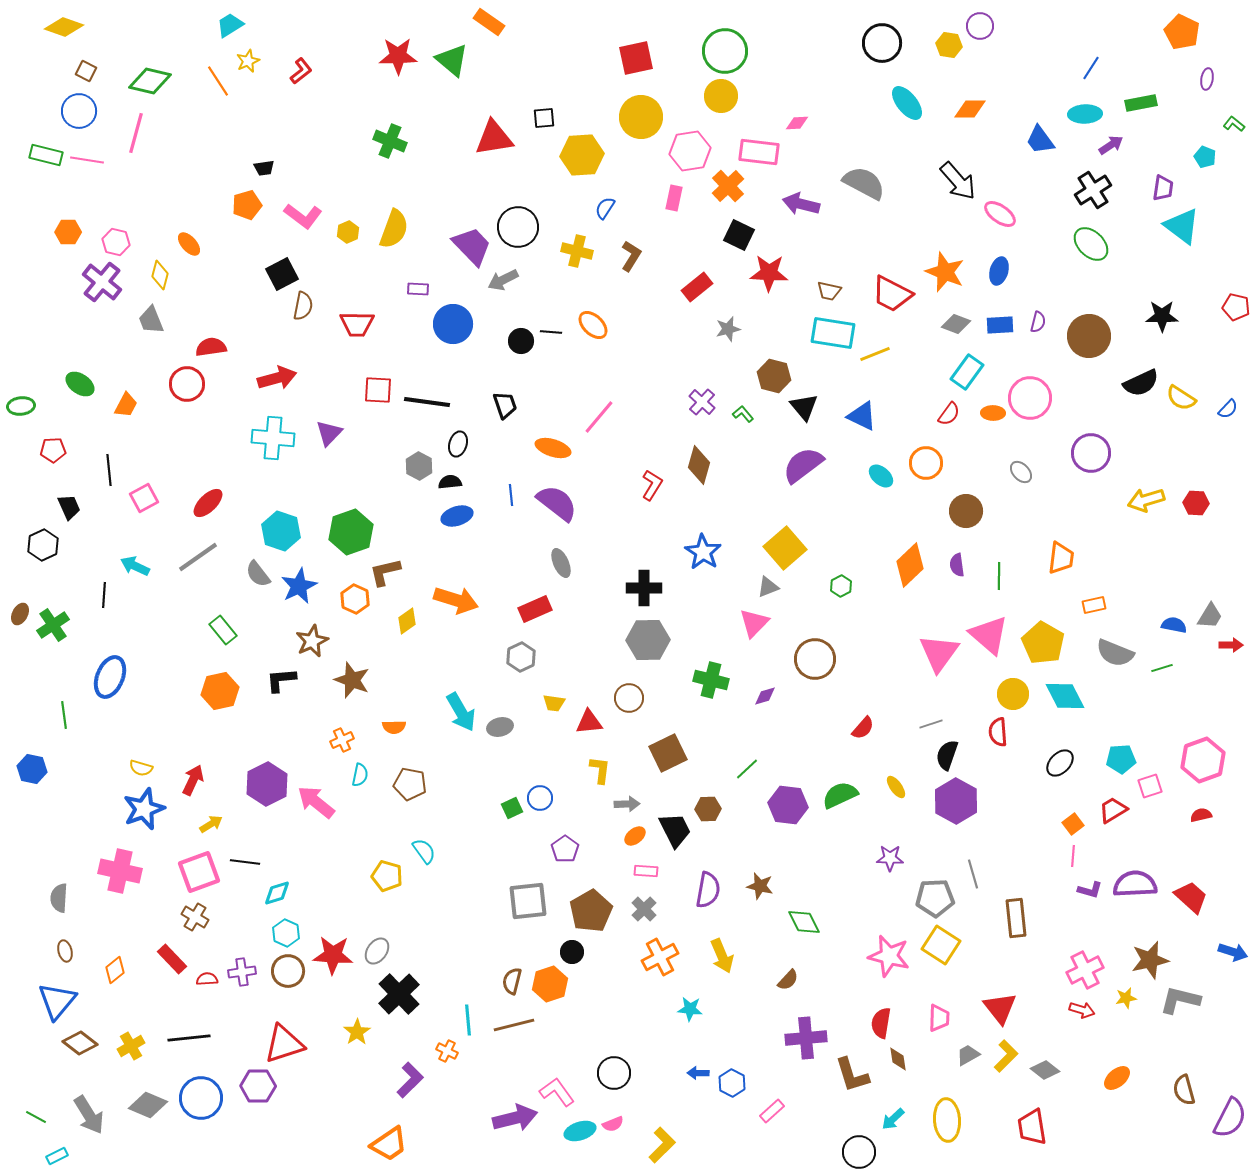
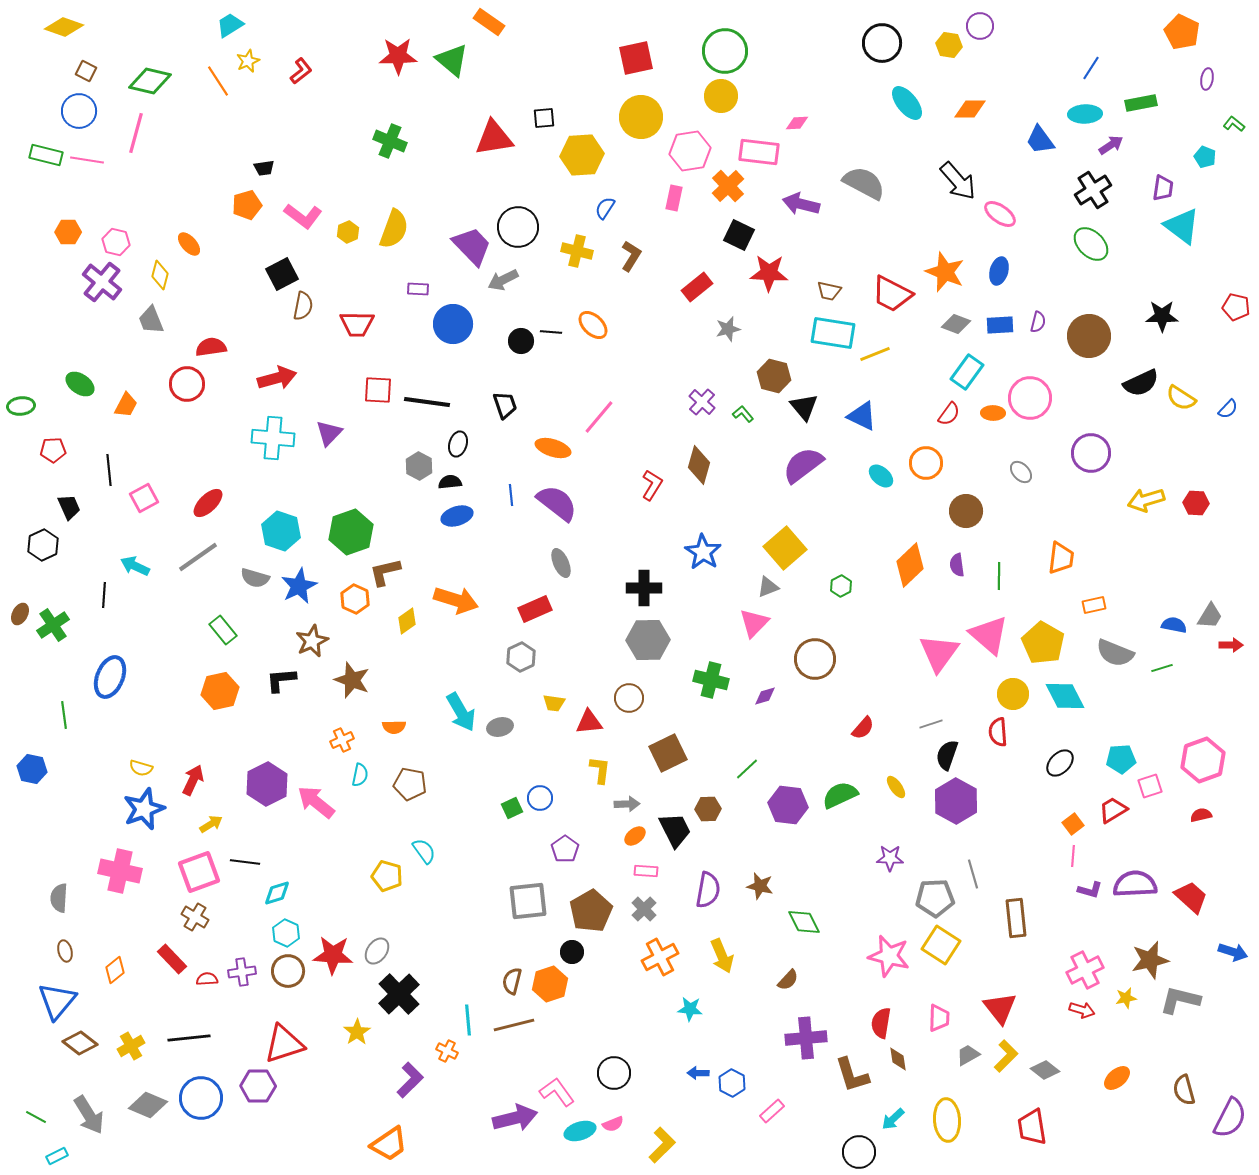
gray semicircle at (258, 574): moved 3 px left, 4 px down; rotated 36 degrees counterclockwise
